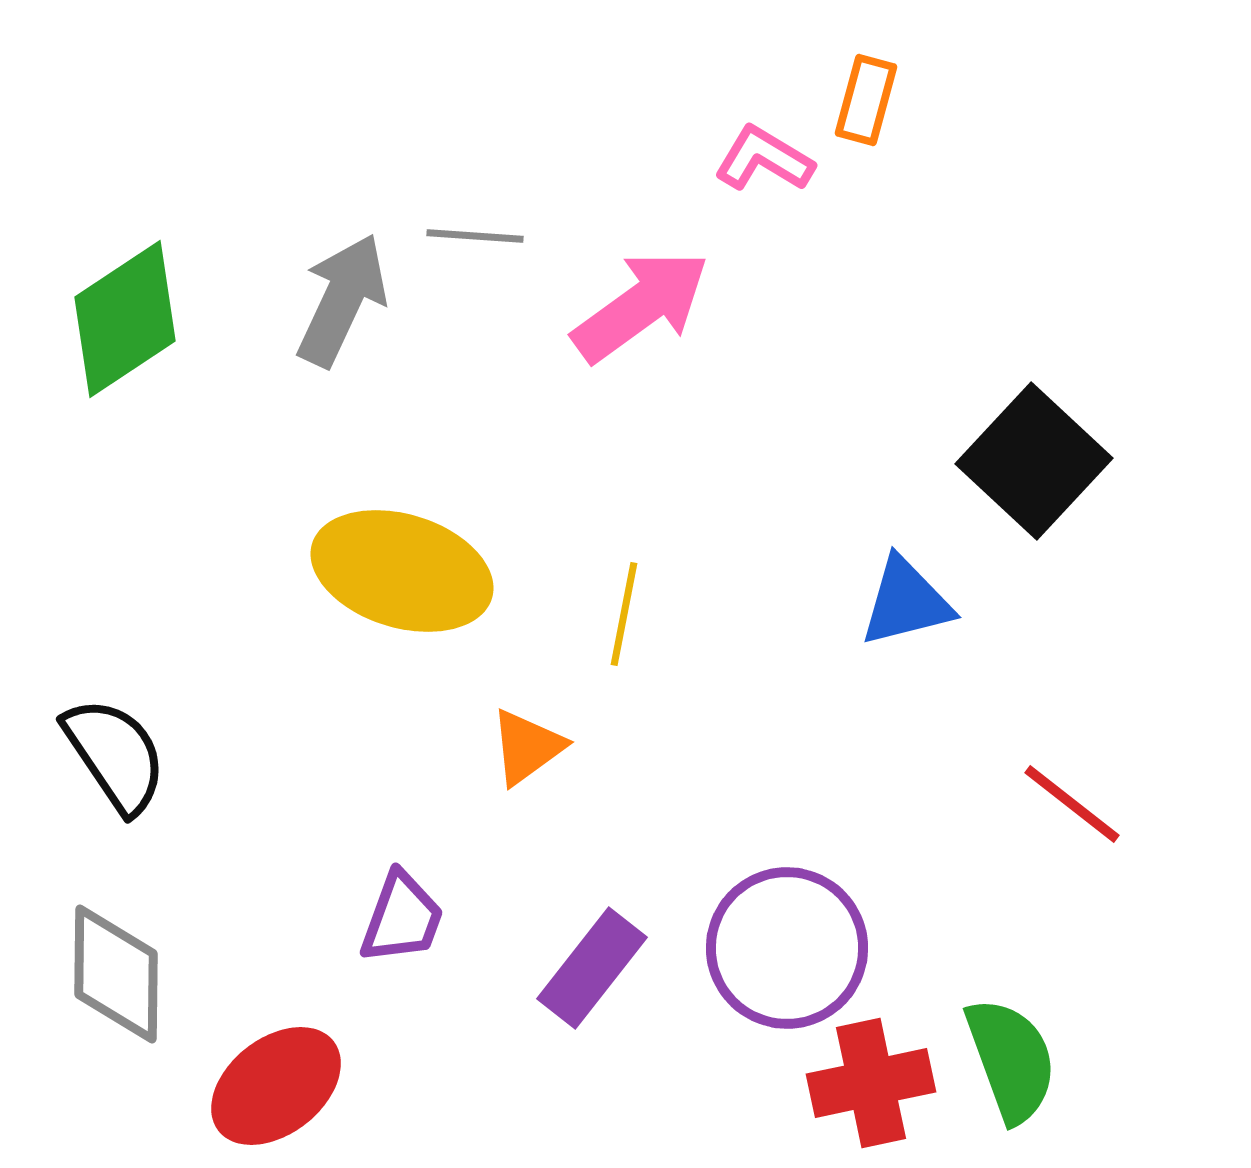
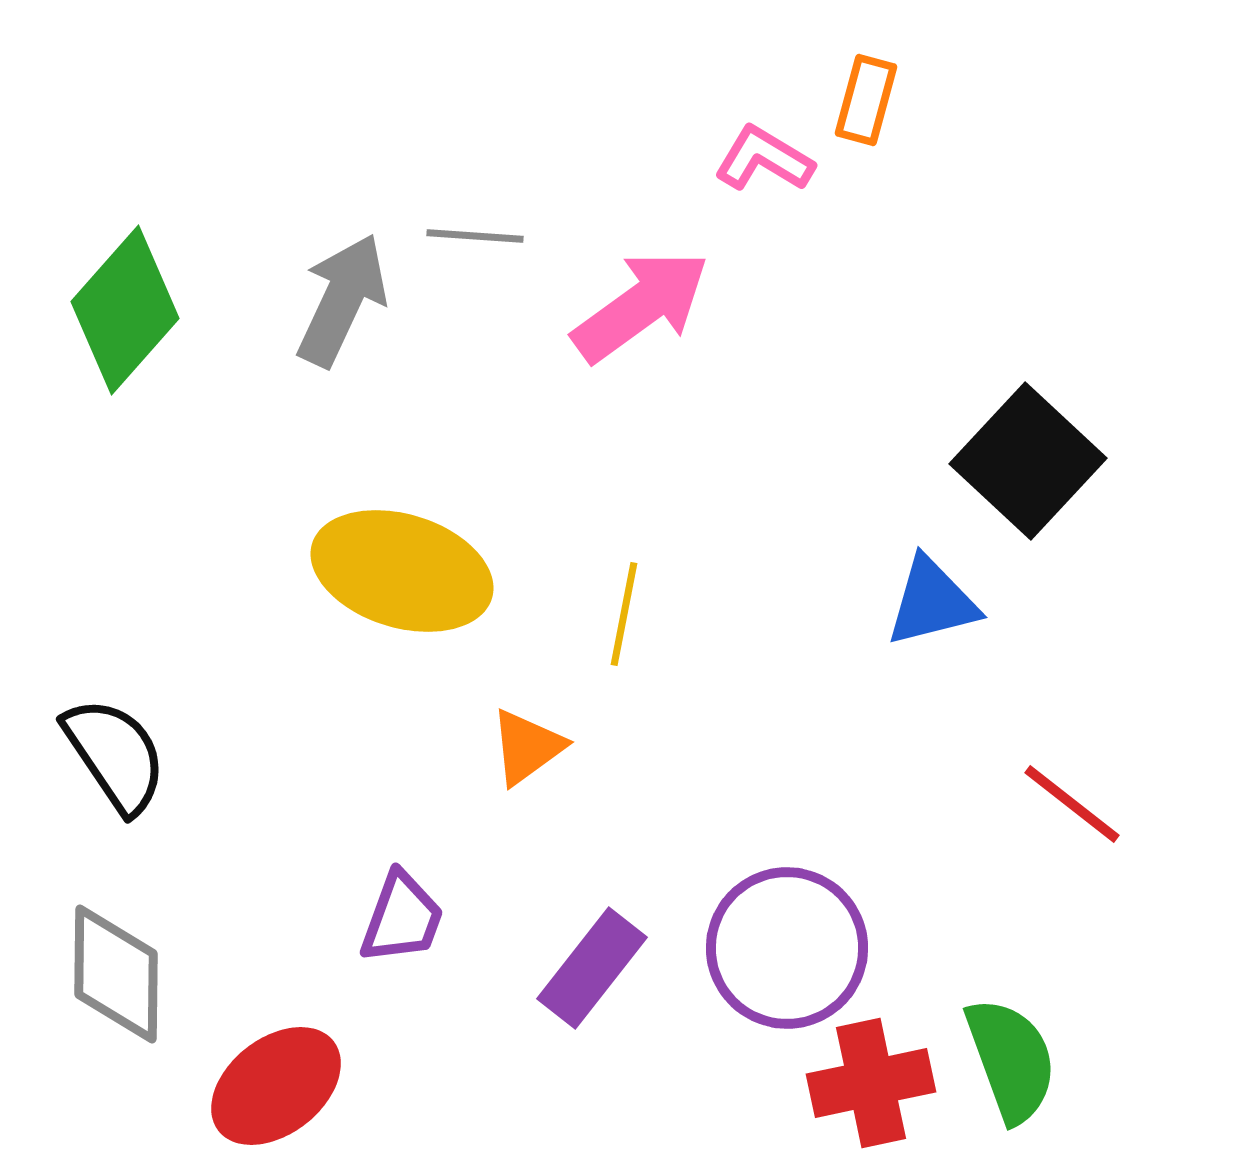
green diamond: moved 9 px up; rotated 15 degrees counterclockwise
black square: moved 6 px left
blue triangle: moved 26 px right
